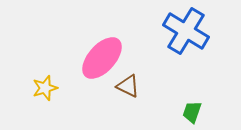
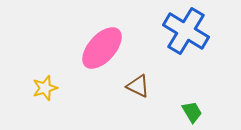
pink ellipse: moved 10 px up
brown triangle: moved 10 px right
green trapezoid: rotated 130 degrees clockwise
